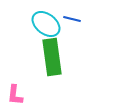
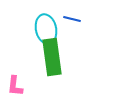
cyan ellipse: moved 5 px down; rotated 40 degrees clockwise
pink L-shape: moved 9 px up
